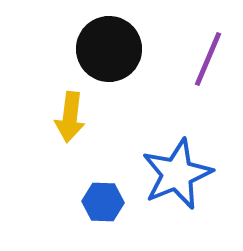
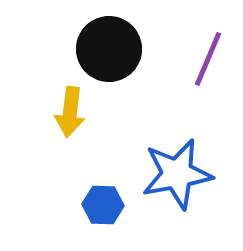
yellow arrow: moved 5 px up
blue star: rotated 12 degrees clockwise
blue hexagon: moved 3 px down
